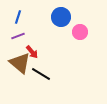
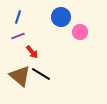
brown triangle: moved 13 px down
